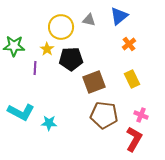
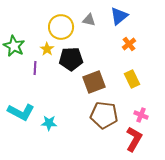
green star: rotated 25 degrees clockwise
